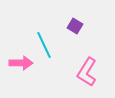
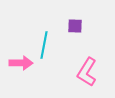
purple square: rotated 28 degrees counterclockwise
cyan line: rotated 36 degrees clockwise
